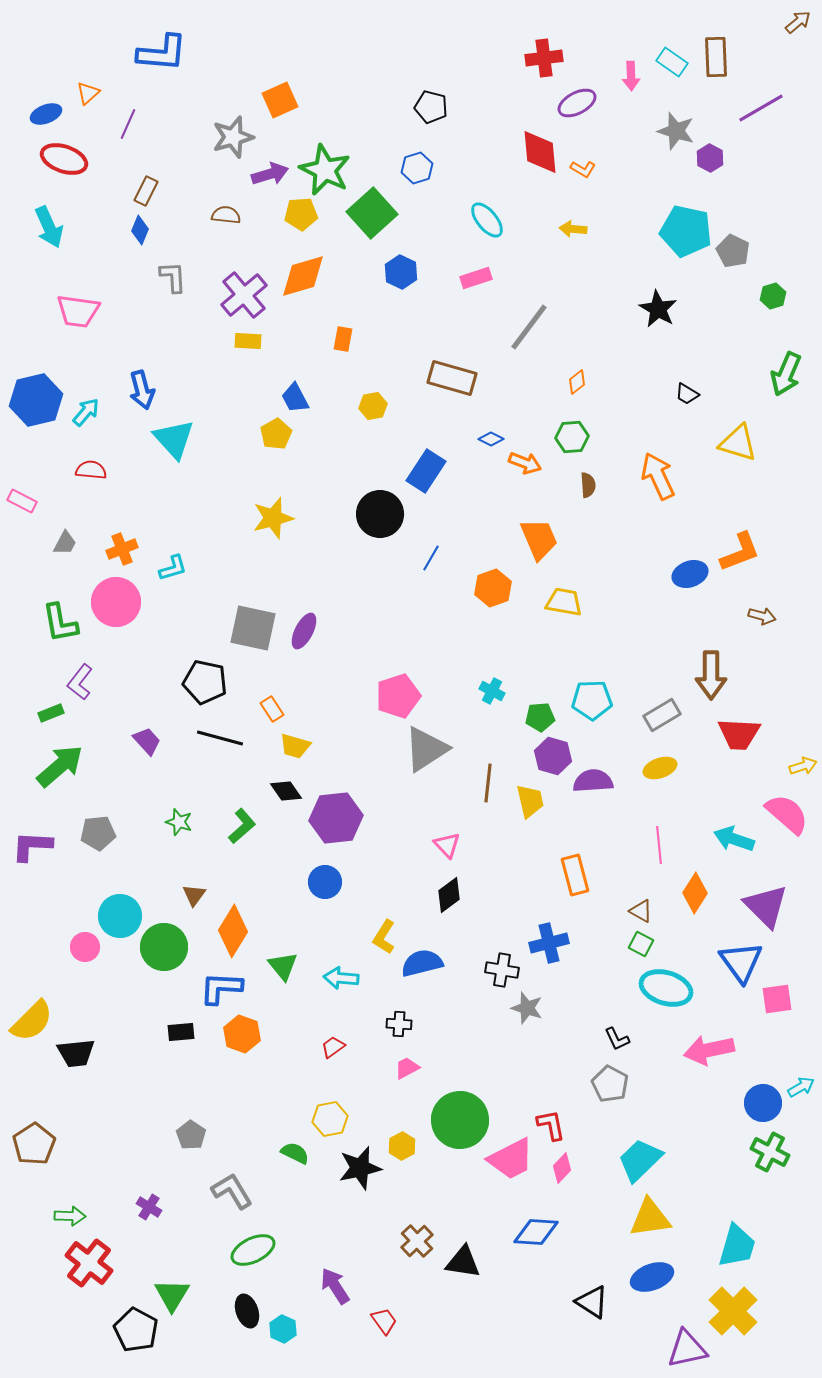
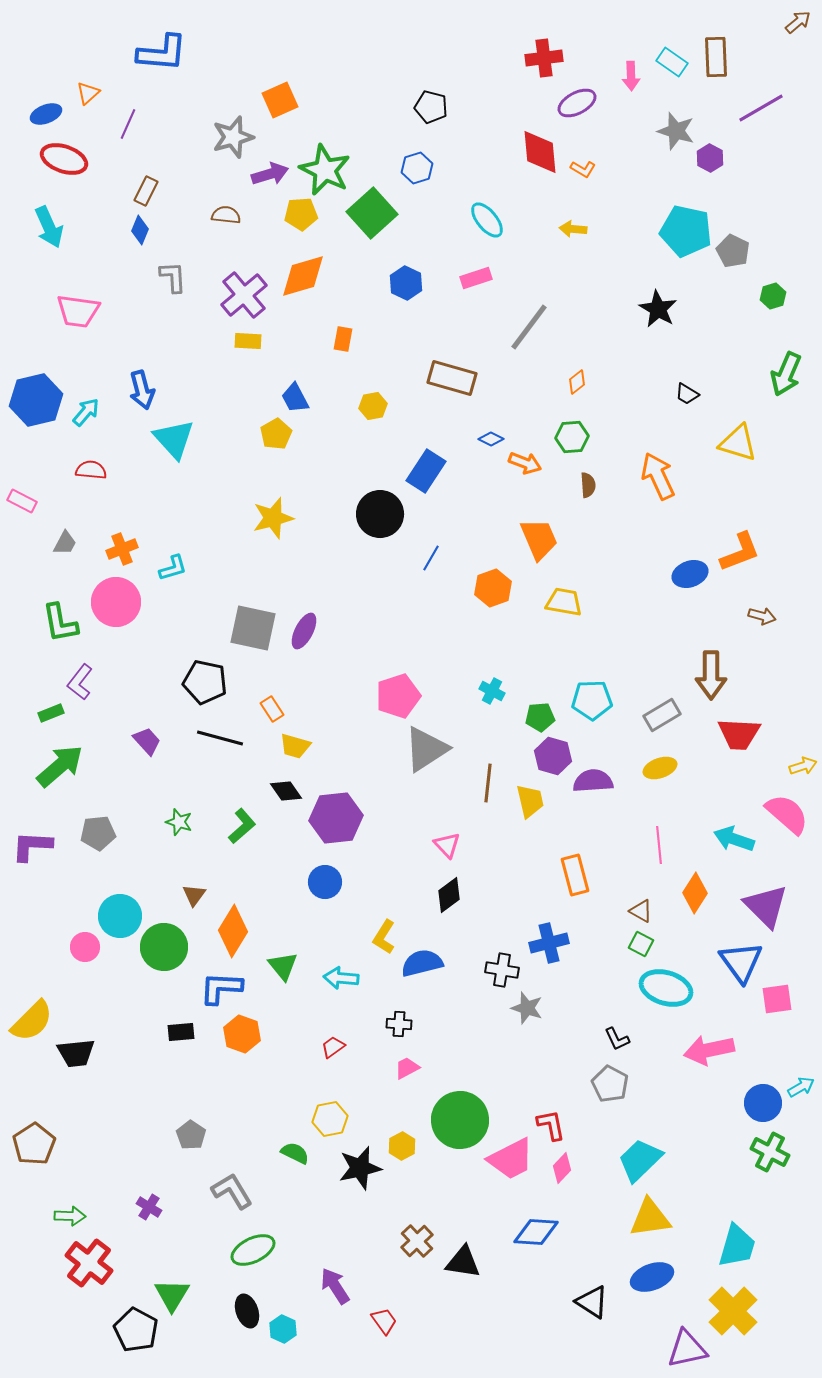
blue hexagon at (401, 272): moved 5 px right, 11 px down
